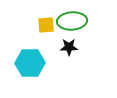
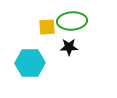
yellow square: moved 1 px right, 2 px down
